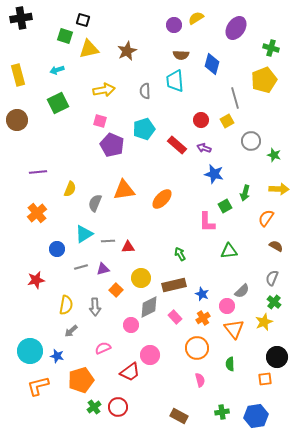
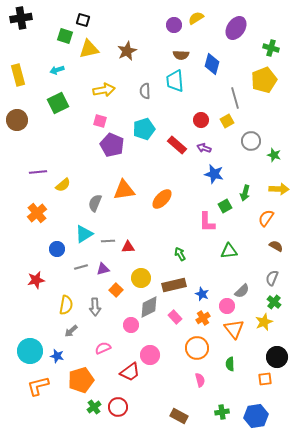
yellow semicircle at (70, 189): moved 7 px left, 4 px up; rotated 28 degrees clockwise
